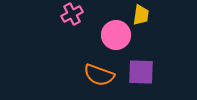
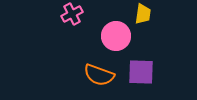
yellow trapezoid: moved 2 px right, 1 px up
pink circle: moved 1 px down
